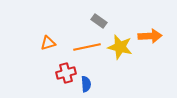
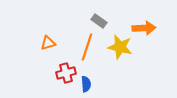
orange arrow: moved 6 px left, 8 px up
orange line: rotated 60 degrees counterclockwise
